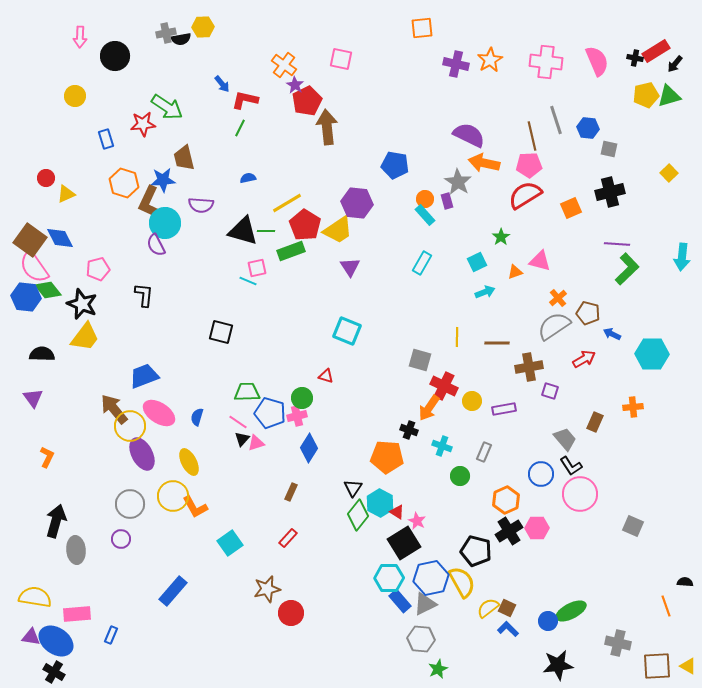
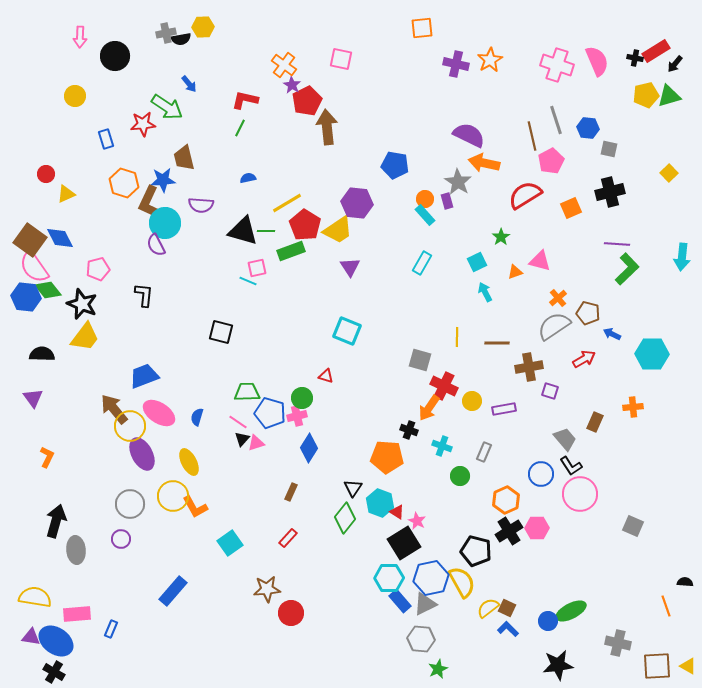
pink cross at (546, 62): moved 11 px right, 3 px down; rotated 12 degrees clockwise
blue arrow at (222, 84): moved 33 px left
purple star at (295, 85): moved 3 px left
pink pentagon at (529, 165): moved 22 px right, 4 px up; rotated 25 degrees counterclockwise
red circle at (46, 178): moved 4 px up
cyan arrow at (485, 292): rotated 96 degrees counterclockwise
cyan hexagon at (380, 503): rotated 8 degrees counterclockwise
green diamond at (358, 515): moved 13 px left, 3 px down
brown star at (267, 589): rotated 8 degrees clockwise
blue rectangle at (111, 635): moved 6 px up
